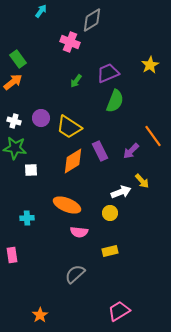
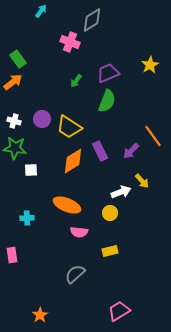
green semicircle: moved 8 px left
purple circle: moved 1 px right, 1 px down
